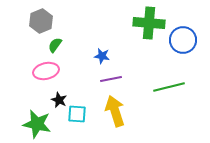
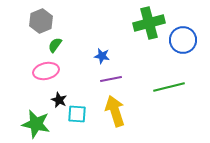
green cross: rotated 20 degrees counterclockwise
green star: moved 1 px left
